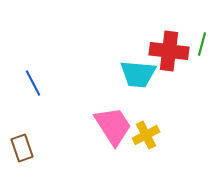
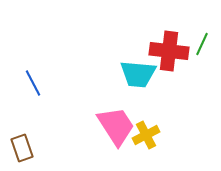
green line: rotated 10 degrees clockwise
pink trapezoid: moved 3 px right
